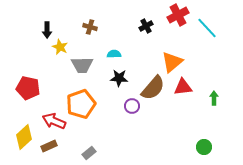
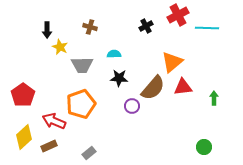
cyan line: rotated 45 degrees counterclockwise
red pentagon: moved 5 px left, 7 px down; rotated 25 degrees clockwise
